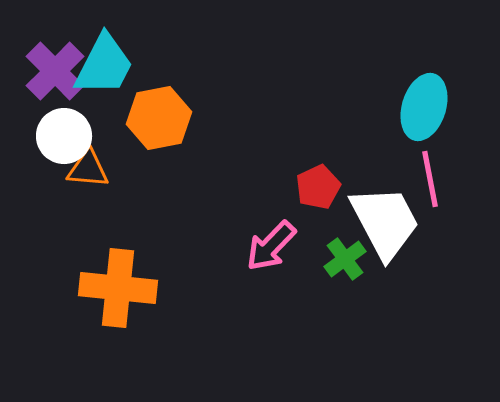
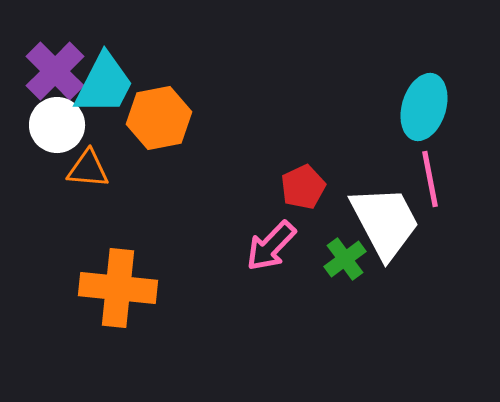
cyan trapezoid: moved 19 px down
white circle: moved 7 px left, 11 px up
red pentagon: moved 15 px left
